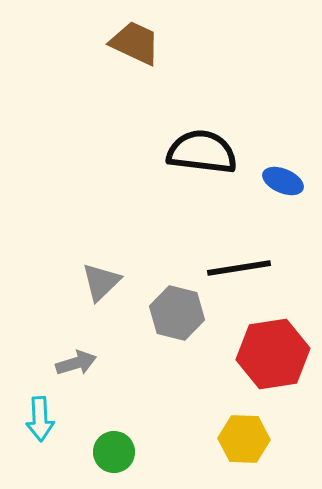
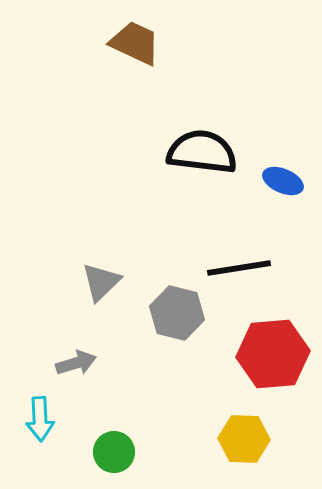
red hexagon: rotated 4 degrees clockwise
